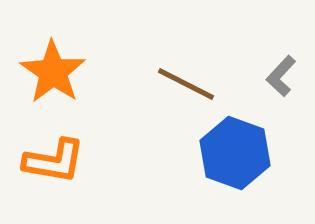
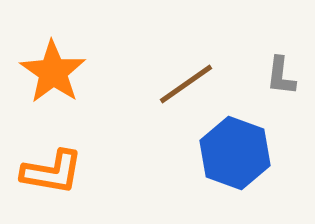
gray L-shape: rotated 36 degrees counterclockwise
brown line: rotated 62 degrees counterclockwise
orange L-shape: moved 2 px left, 11 px down
